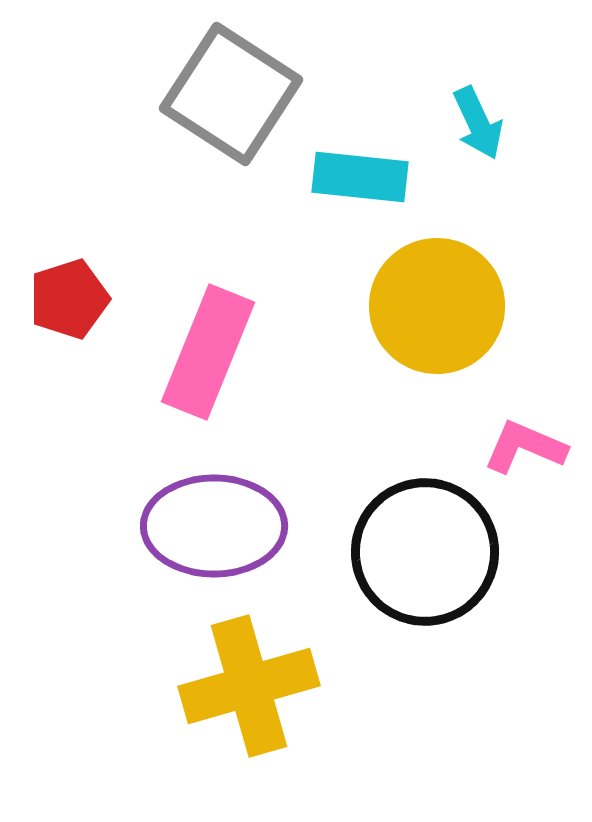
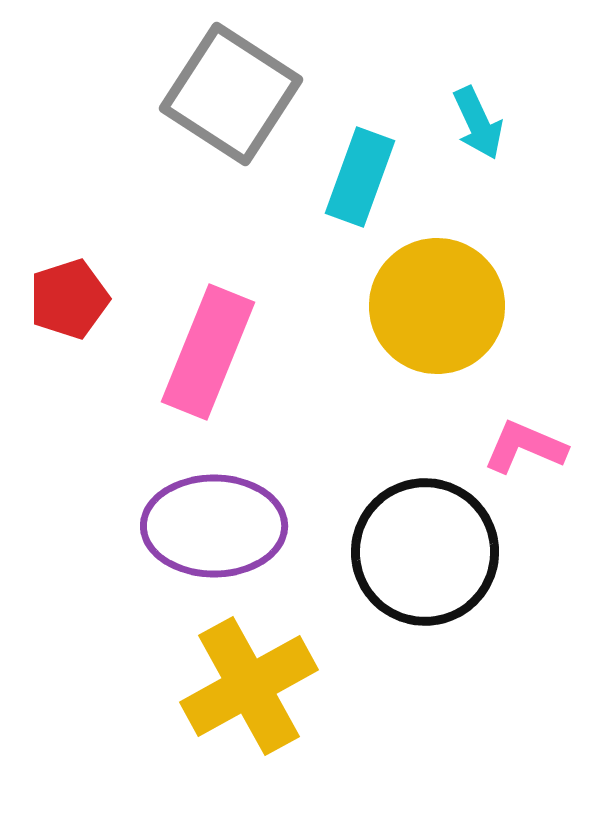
cyan rectangle: rotated 76 degrees counterclockwise
yellow cross: rotated 13 degrees counterclockwise
